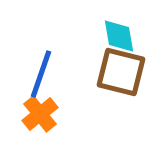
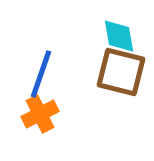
orange cross: rotated 12 degrees clockwise
